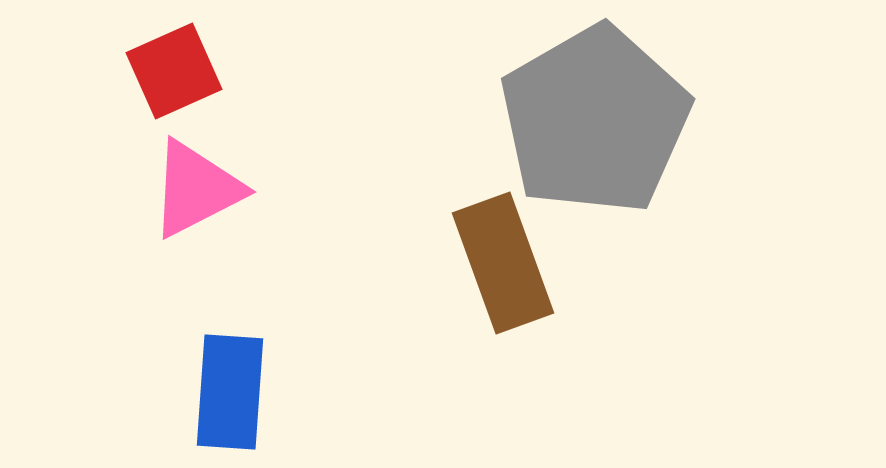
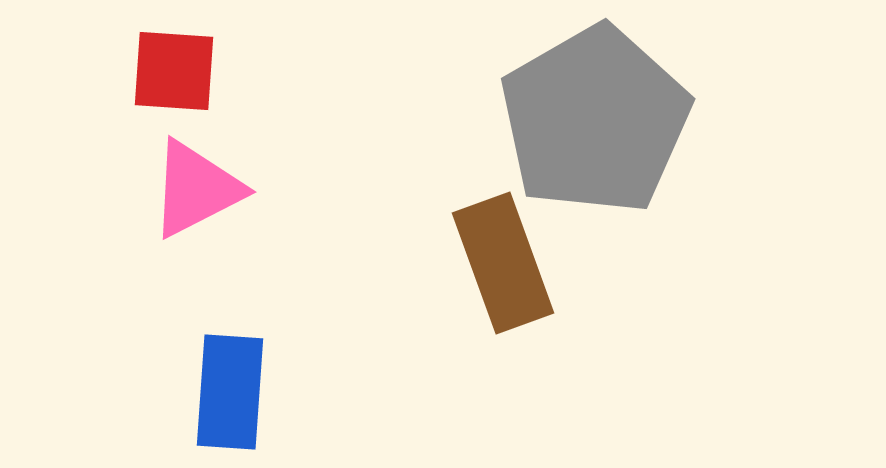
red square: rotated 28 degrees clockwise
